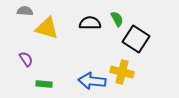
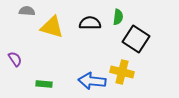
gray semicircle: moved 2 px right
green semicircle: moved 1 px right, 2 px up; rotated 35 degrees clockwise
yellow triangle: moved 5 px right, 1 px up
purple semicircle: moved 11 px left
